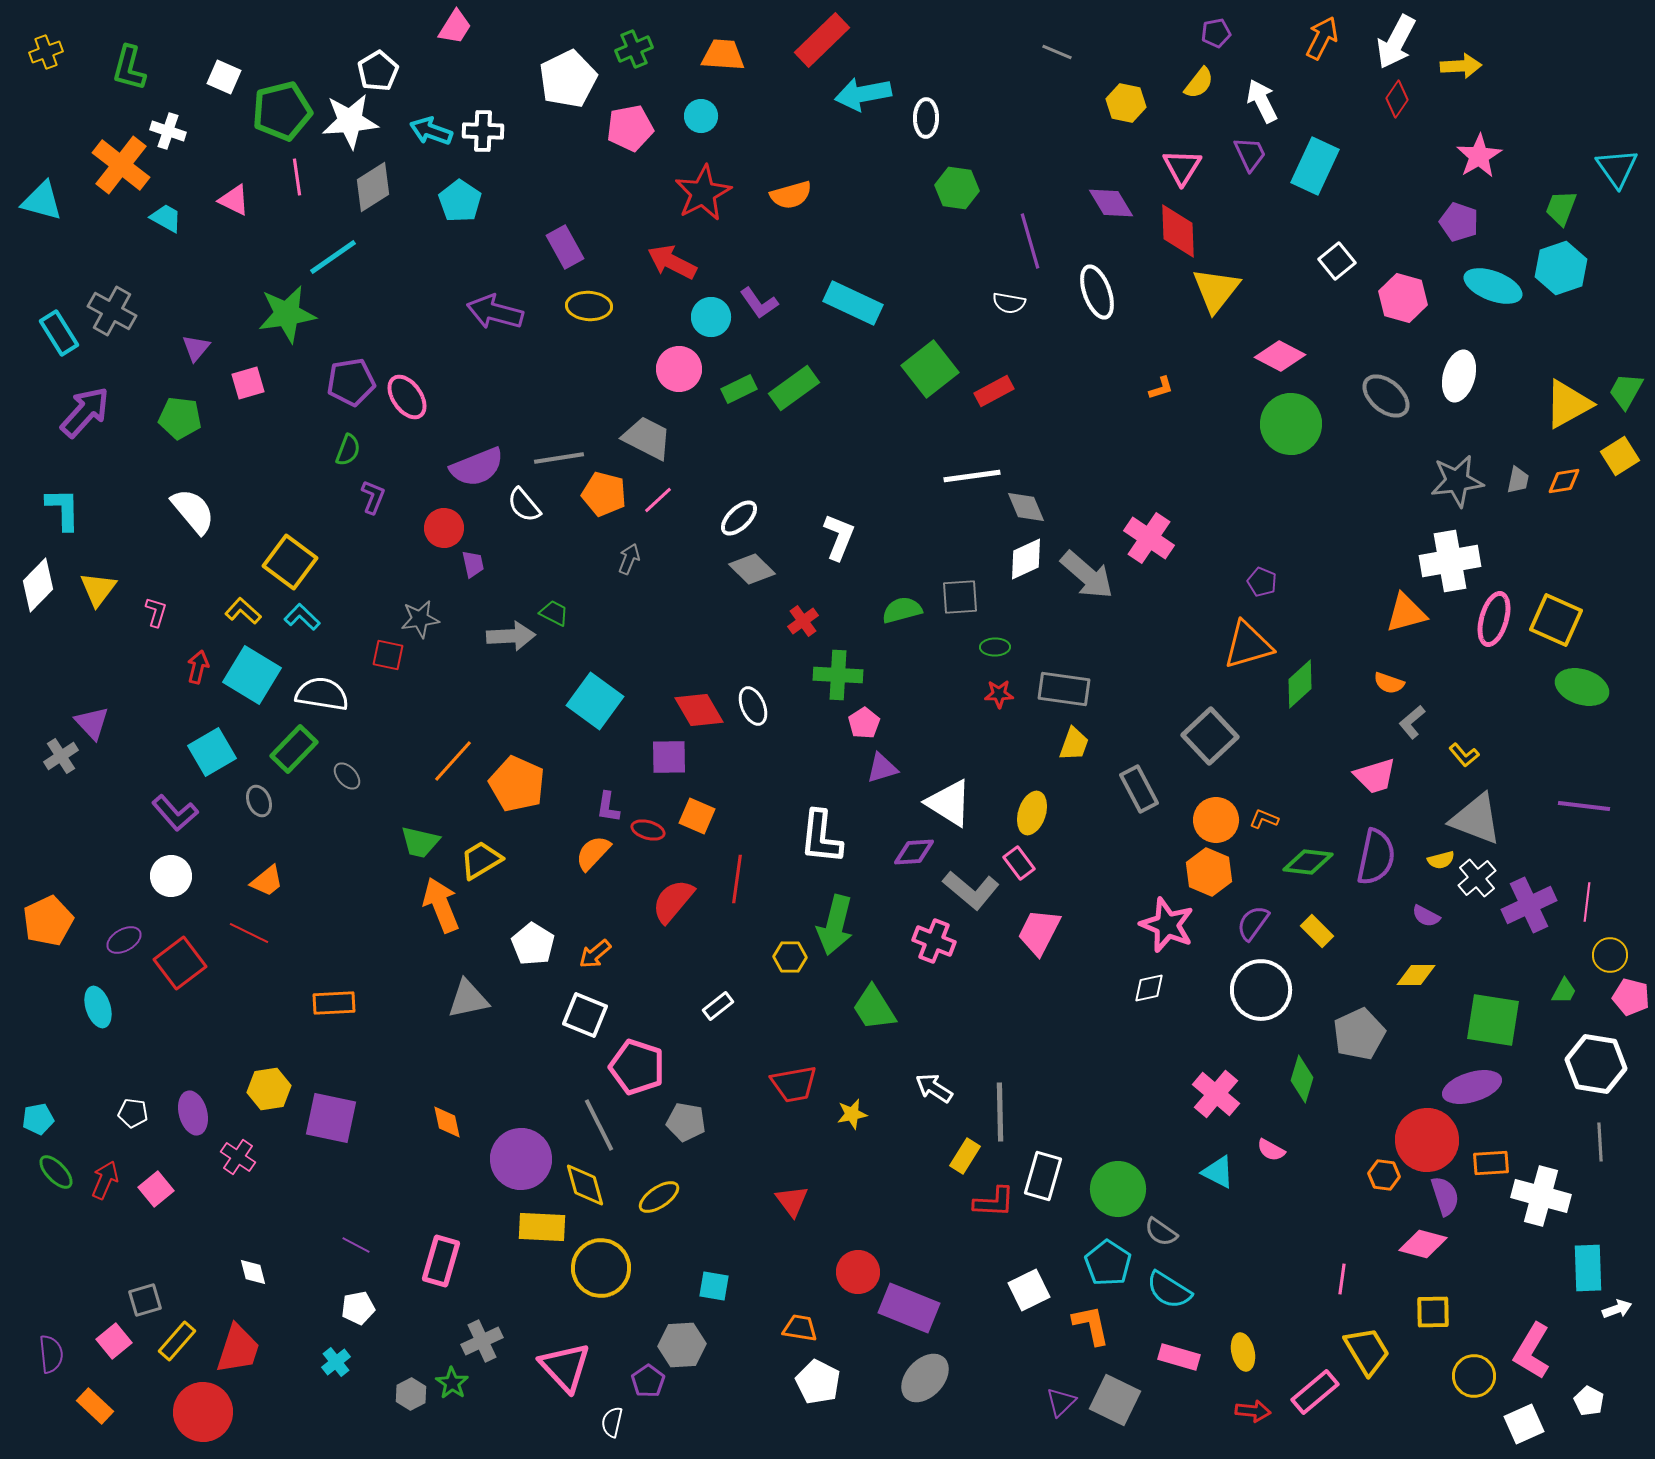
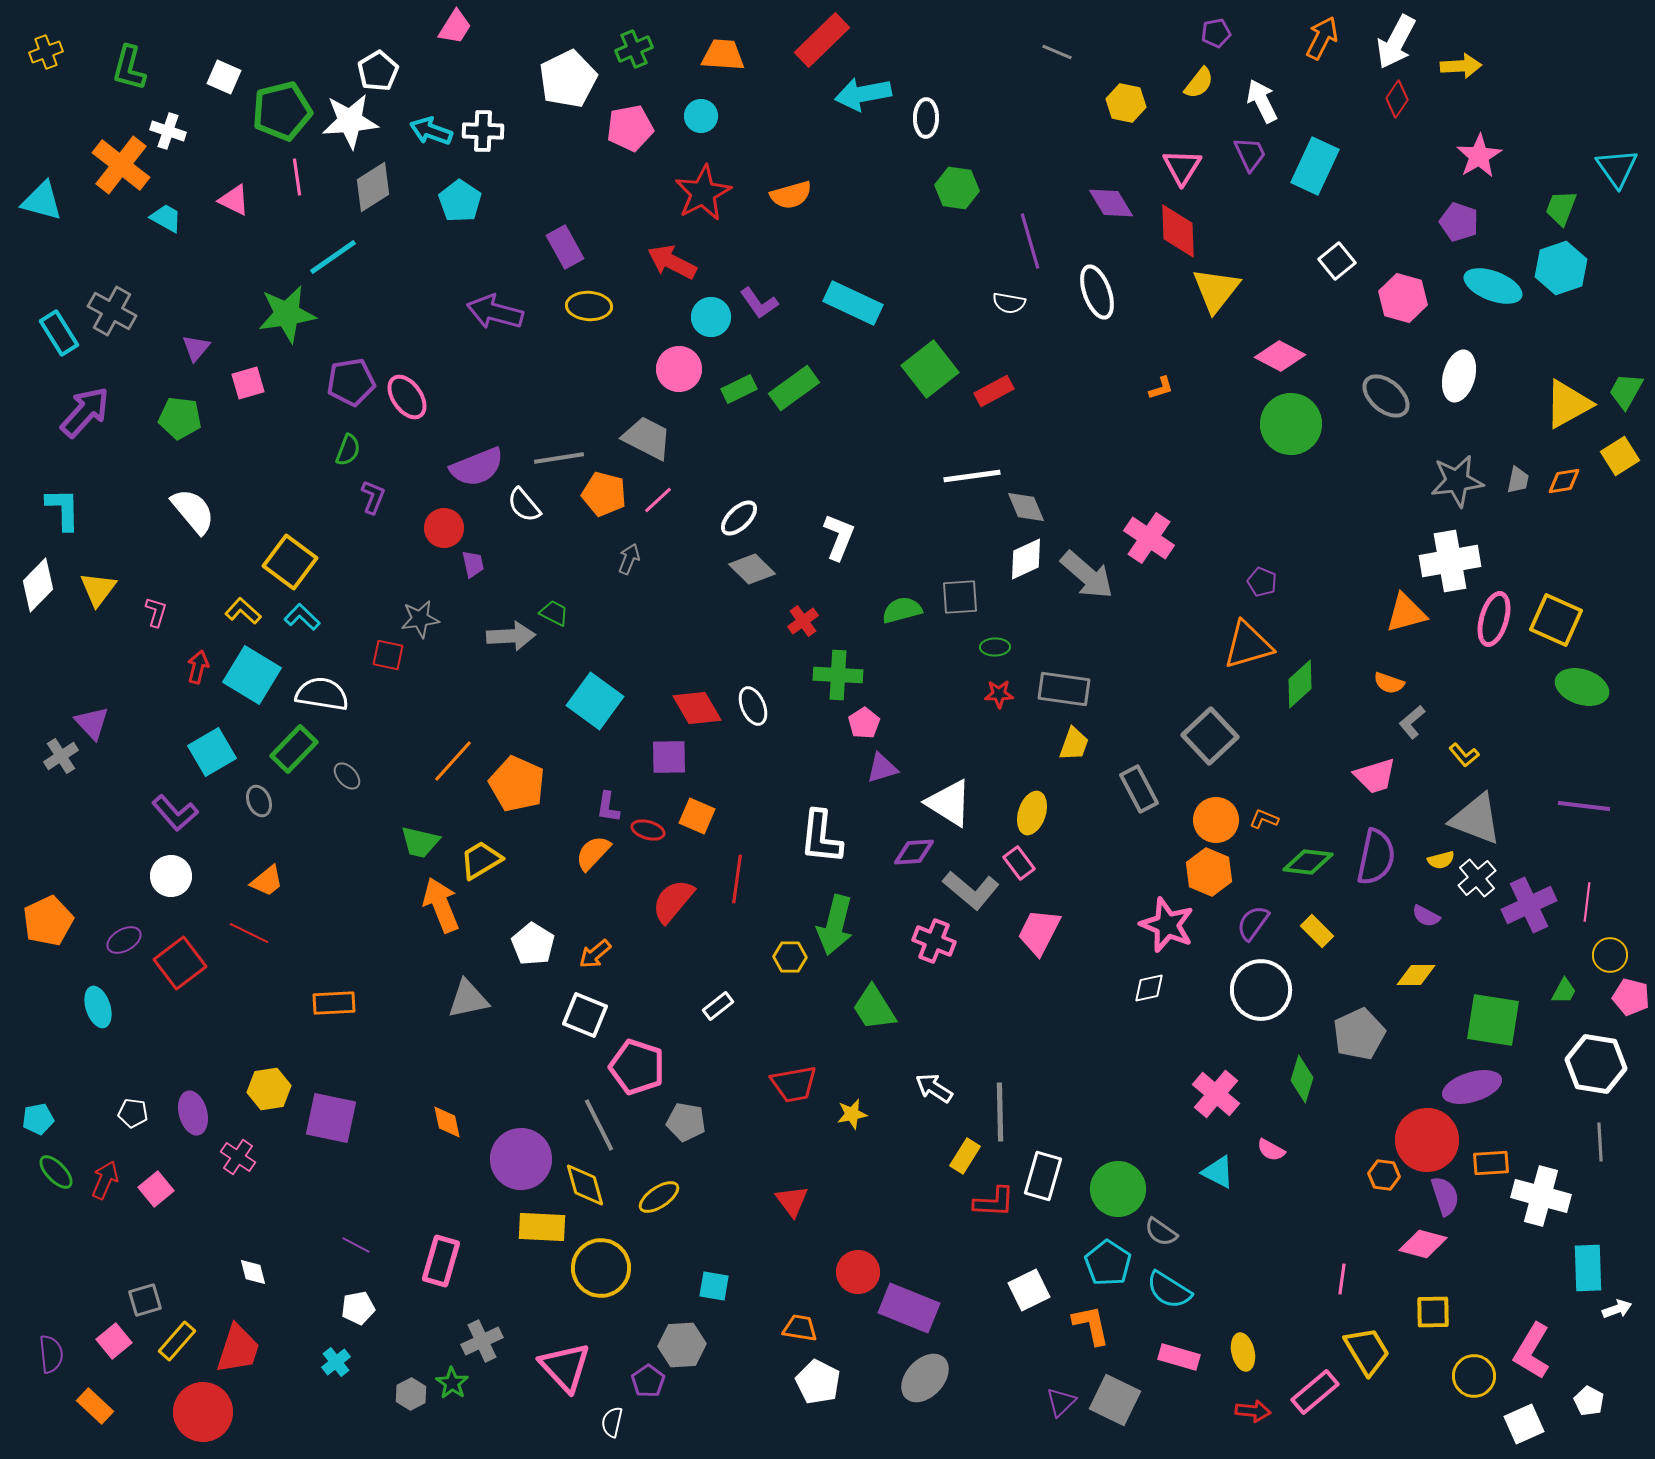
red diamond at (699, 710): moved 2 px left, 2 px up
